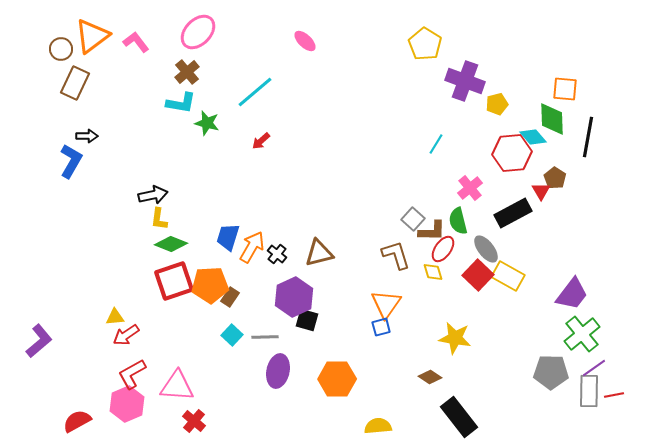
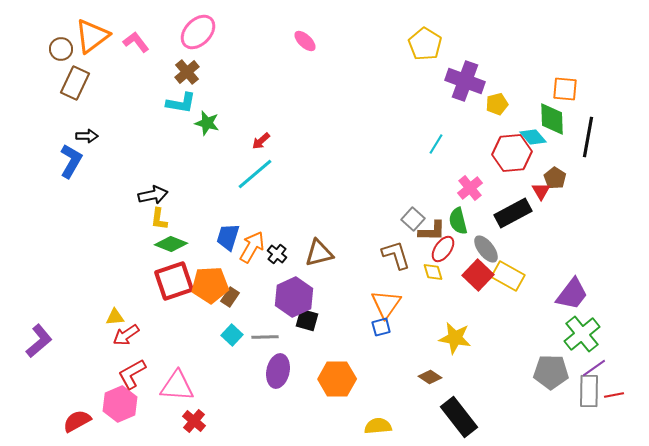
cyan line at (255, 92): moved 82 px down
pink hexagon at (127, 404): moved 7 px left
